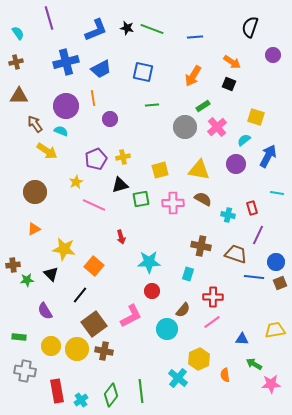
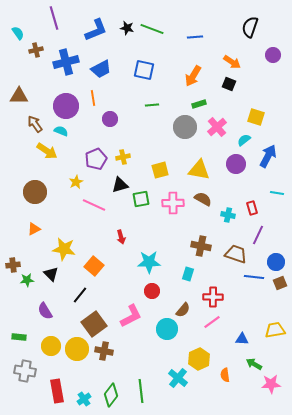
purple line at (49, 18): moved 5 px right
brown cross at (16, 62): moved 20 px right, 12 px up
blue square at (143, 72): moved 1 px right, 2 px up
green rectangle at (203, 106): moved 4 px left, 2 px up; rotated 16 degrees clockwise
cyan cross at (81, 400): moved 3 px right, 1 px up
